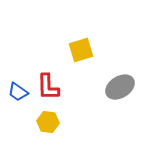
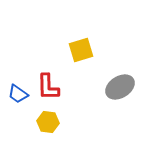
blue trapezoid: moved 2 px down
